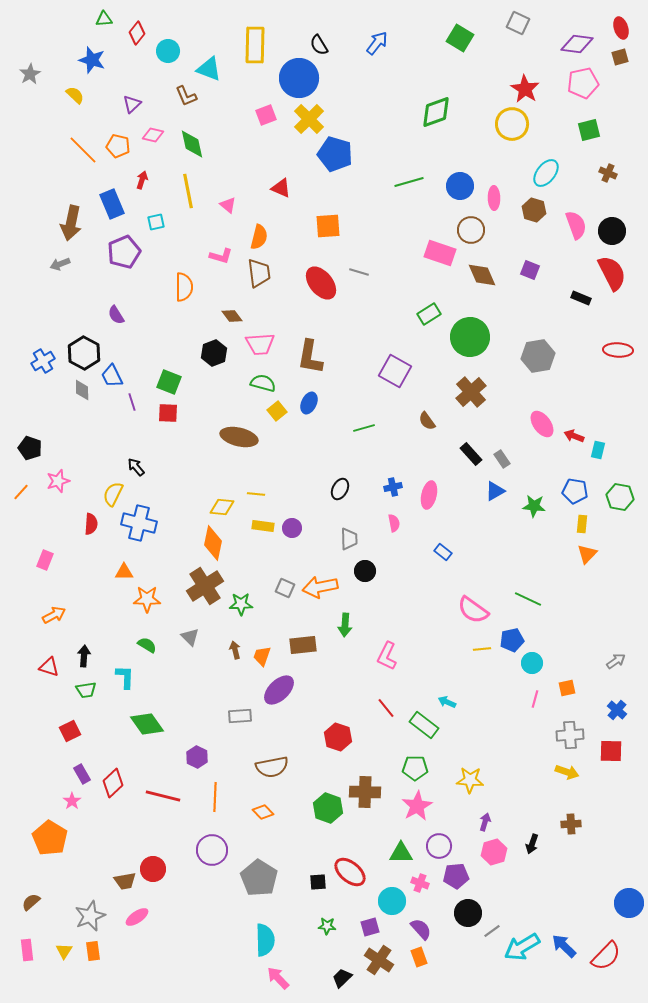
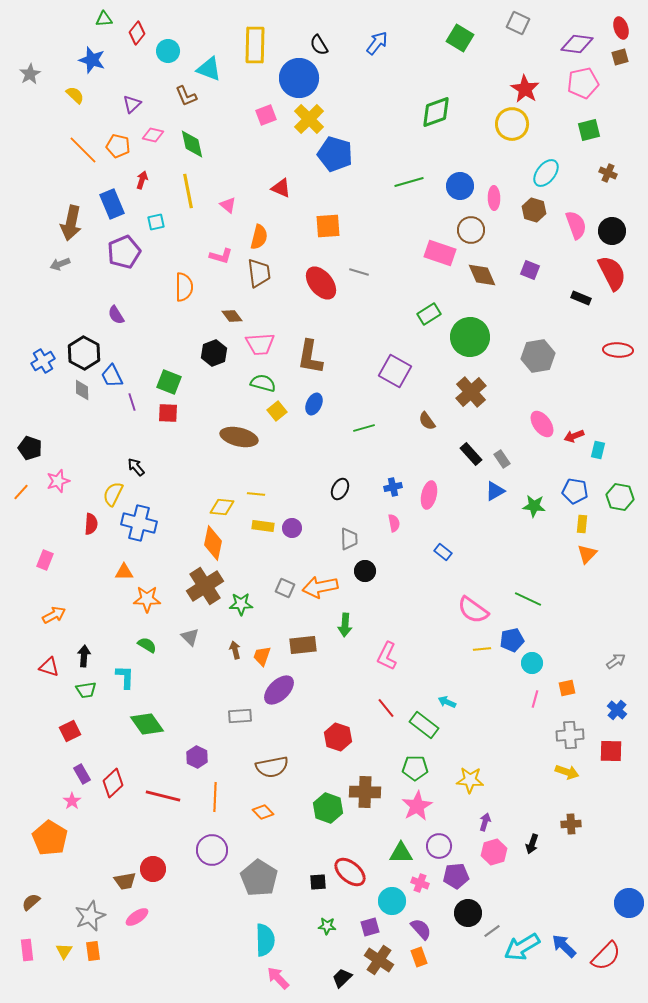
blue ellipse at (309, 403): moved 5 px right, 1 px down
red arrow at (574, 436): rotated 42 degrees counterclockwise
